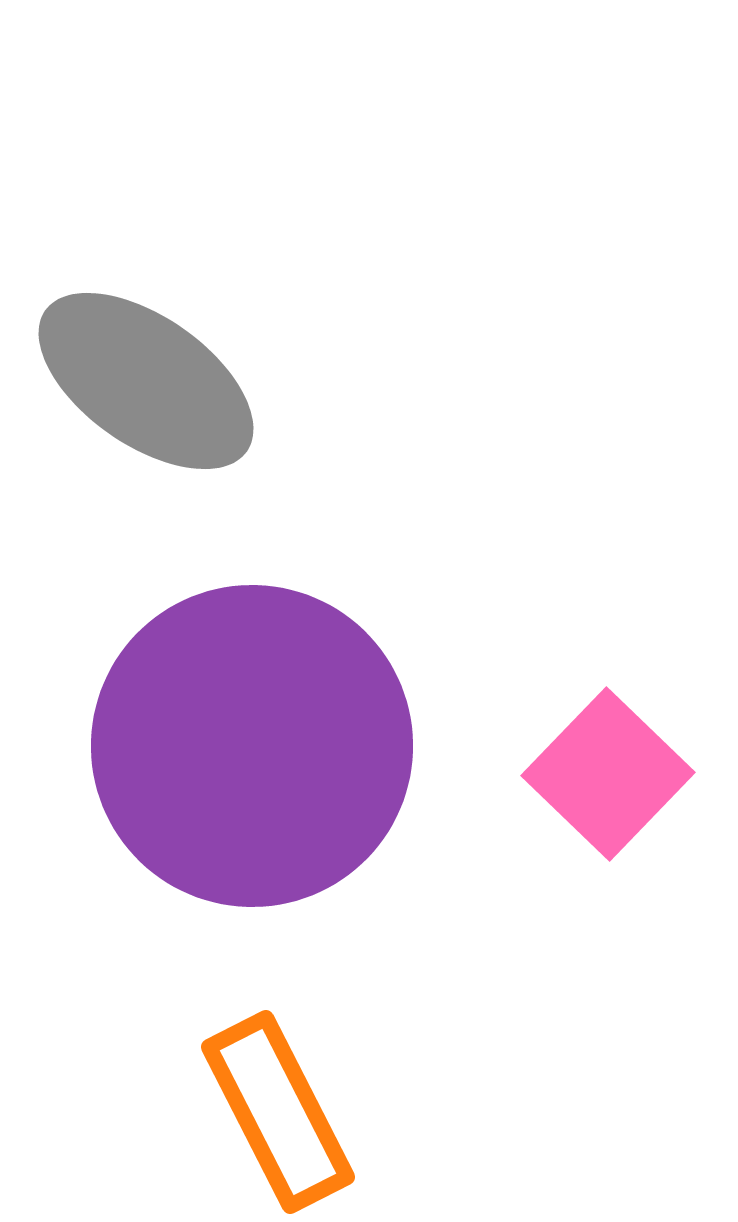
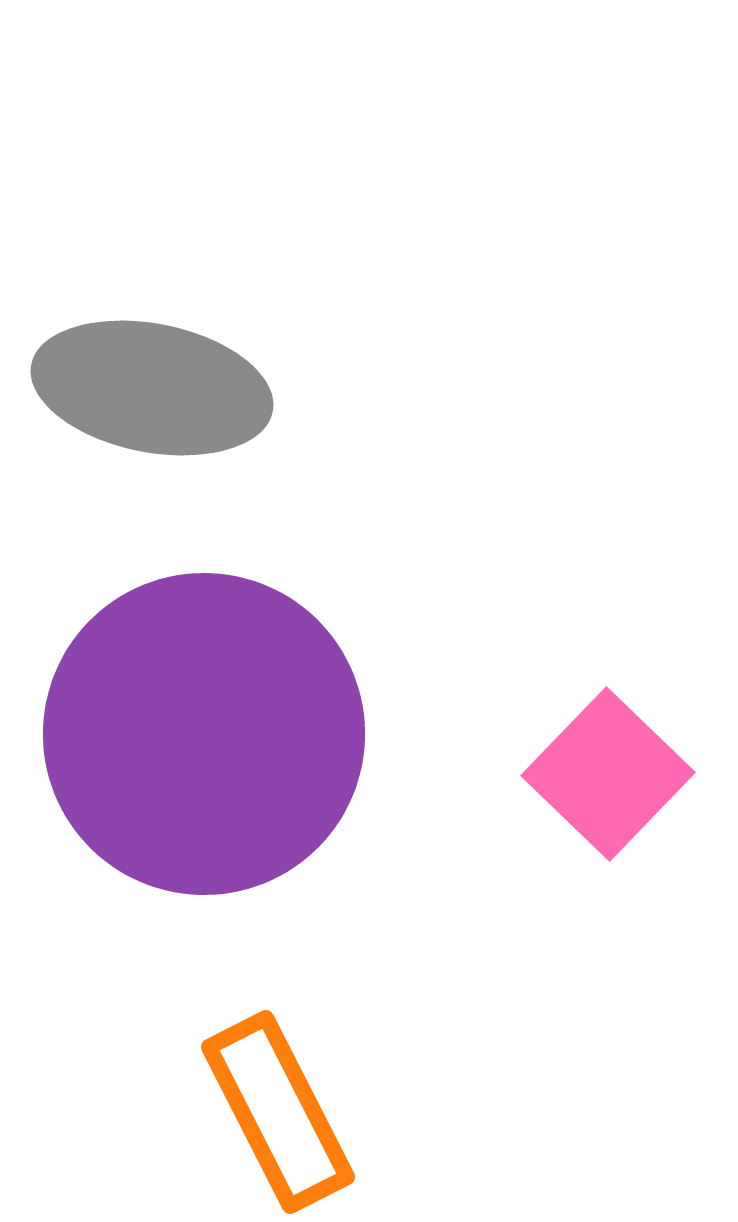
gray ellipse: moved 6 px right, 7 px down; rotated 24 degrees counterclockwise
purple circle: moved 48 px left, 12 px up
